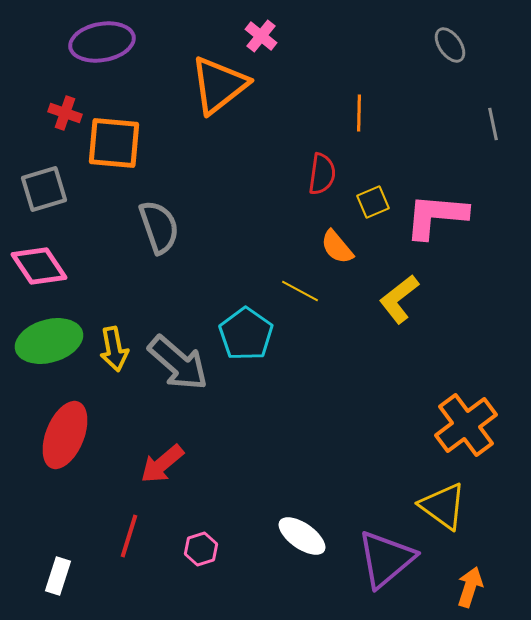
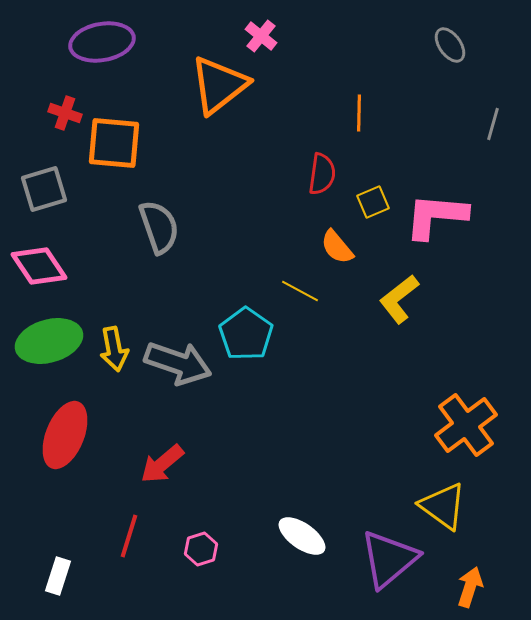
gray line: rotated 28 degrees clockwise
gray arrow: rotated 22 degrees counterclockwise
purple triangle: moved 3 px right
